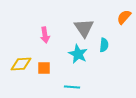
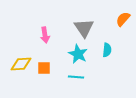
orange semicircle: moved 1 px left, 2 px down
cyan semicircle: moved 3 px right, 5 px down
cyan line: moved 4 px right, 10 px up
